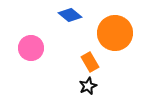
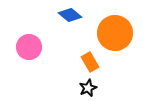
pink circle: moved 2 px left, 1 px up
black star: moved 2 px down
